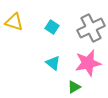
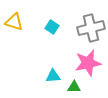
gray cross: rotated 12 degrees clockwise
cyan triangle: moved 13 px down; rotated 42 degrees counterclockwise
green triangle: rotated 32 degrees clockwise
